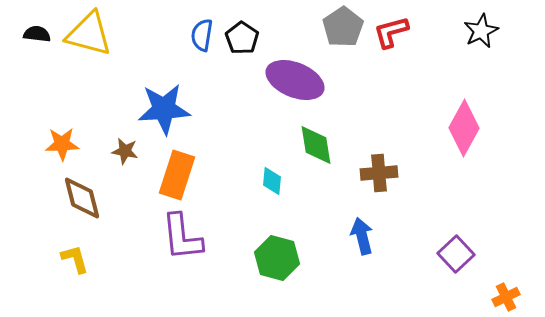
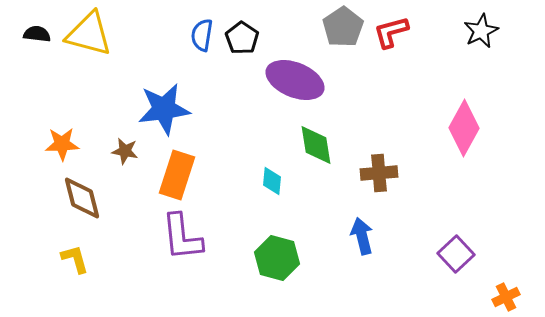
blue star: rotated 4 degrees counterclockwise
